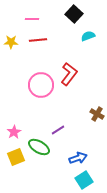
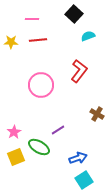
red L-shape: moved 10 px right, 3 px up
